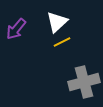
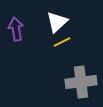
purple arrow: rotated 130 degrees clockwise
gray cross: moved 3 px left; rotated 8 degrees clockwise
